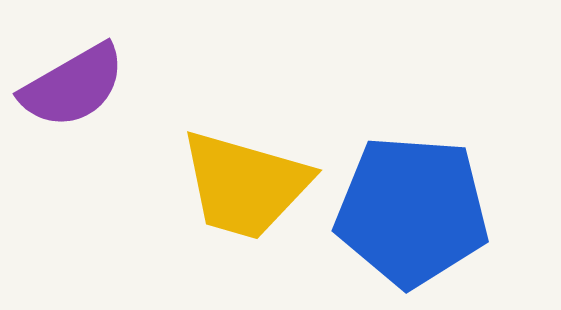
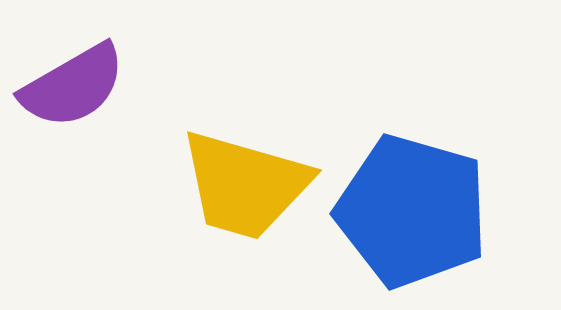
blue pentagon: rotated 12 degrees clockwise
